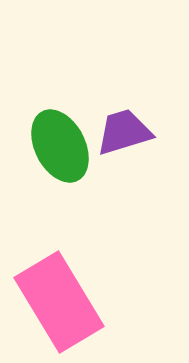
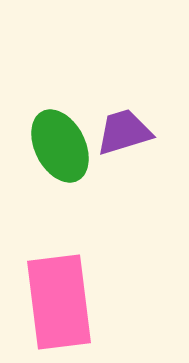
pink rectangle: rotated 24 degrees clockwise
